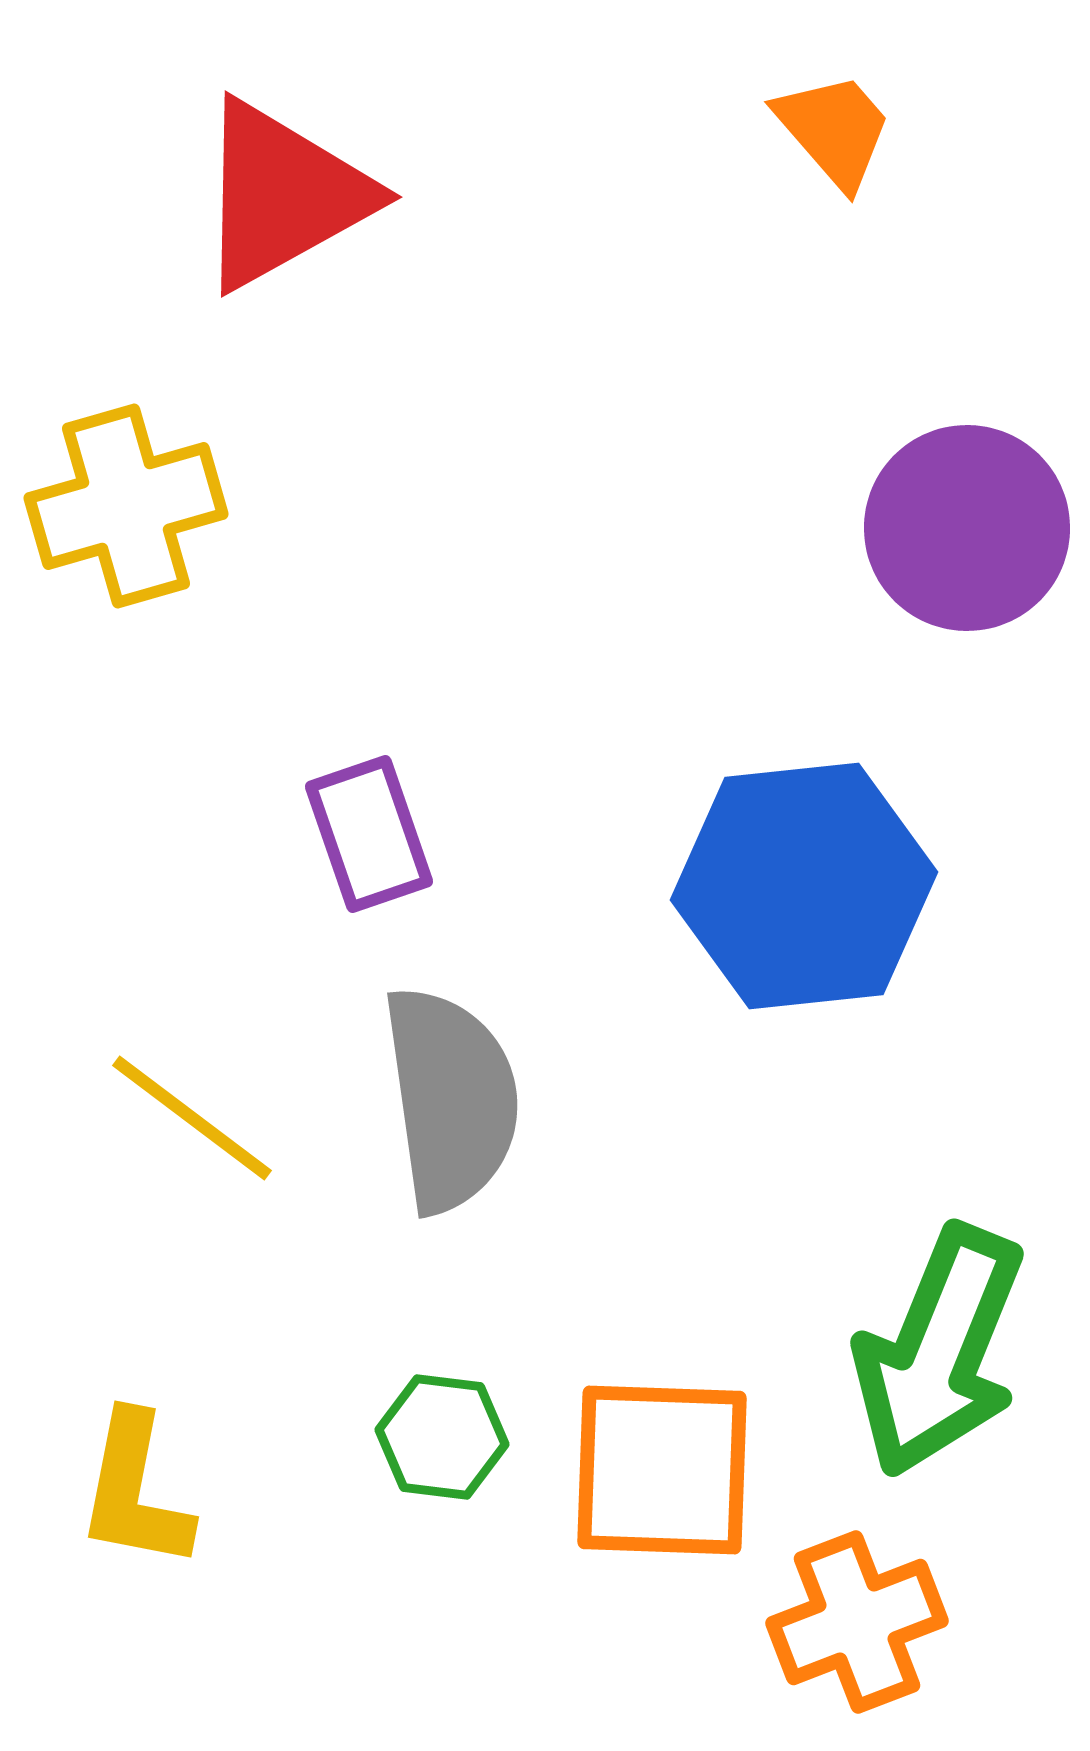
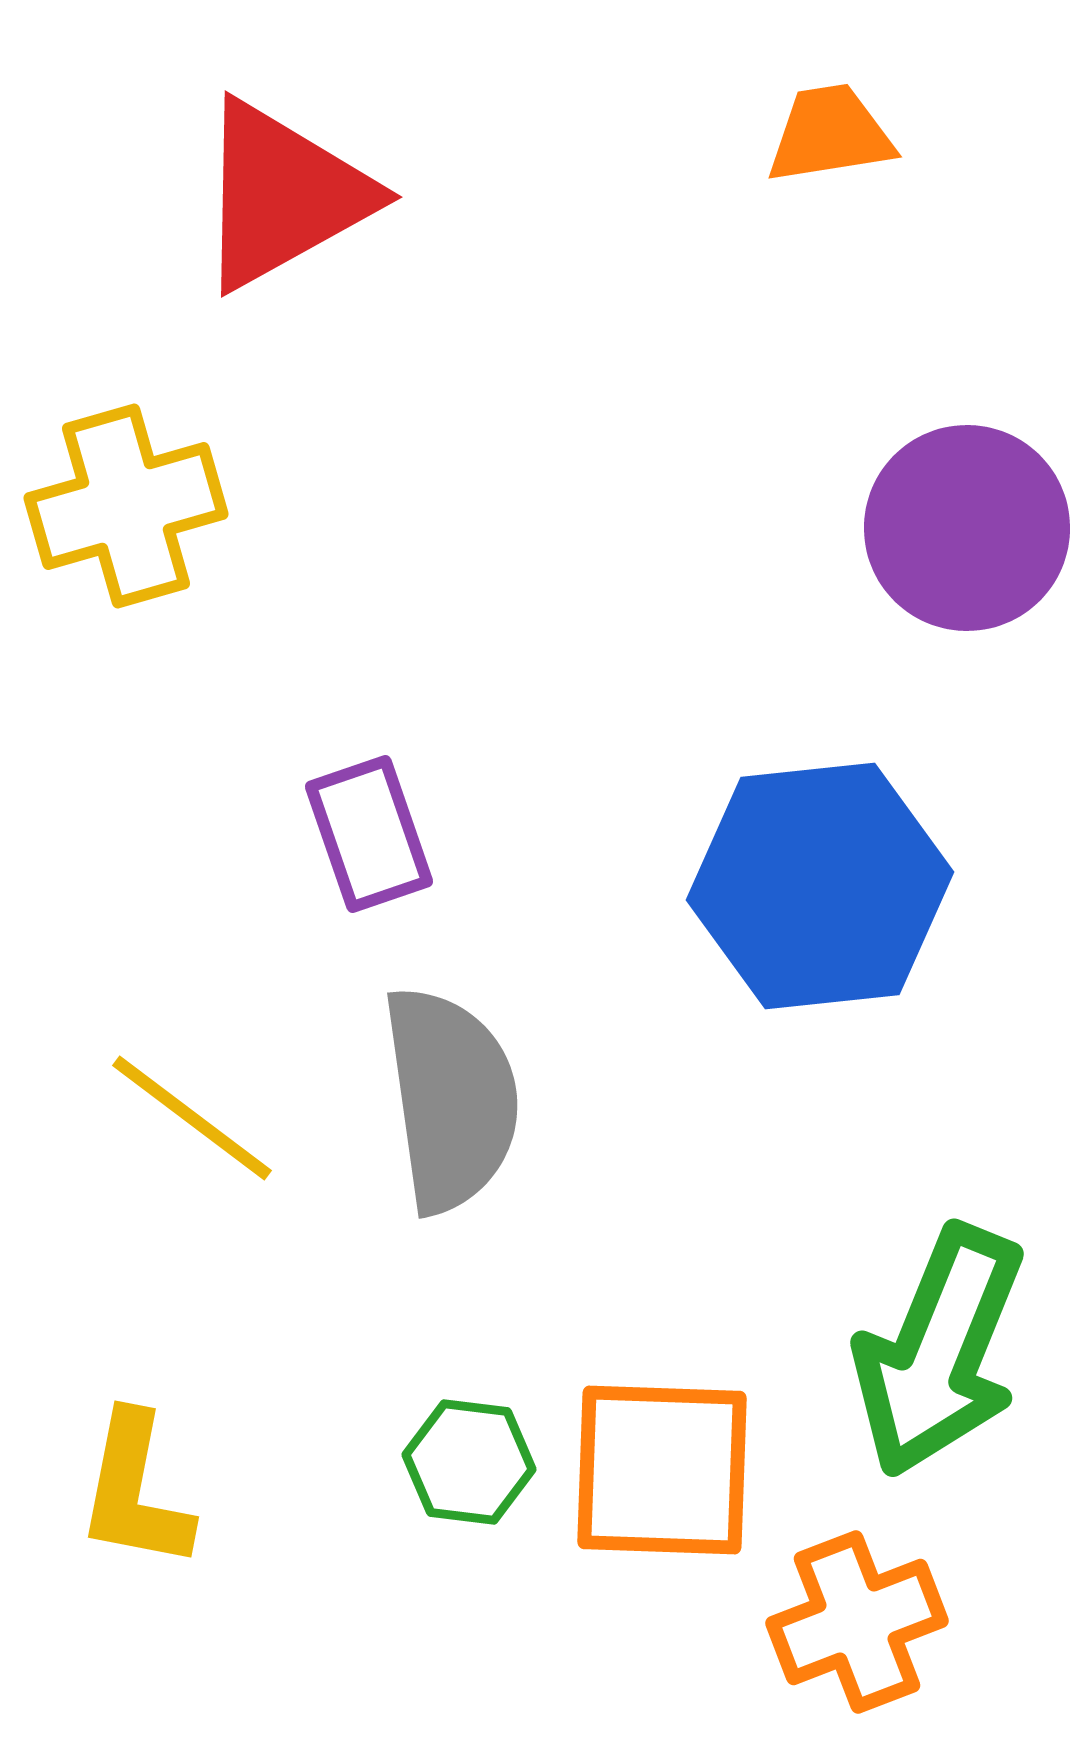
orange trapezoid: moved 4 px left, 4 px down; rotated 58 degrees counterclockwise
blue hexagon: moved 16 px right
green hexagon: moved 27 px right, 25 px down
